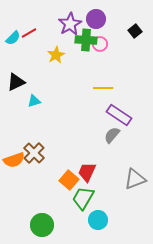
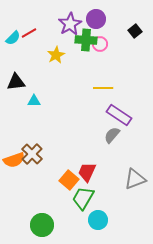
black triangle: rotated 18 degrees clockwise
cyan triangle: rotated 16 degrees clockwise
brown cross: moved 2 px left, 1 px down
